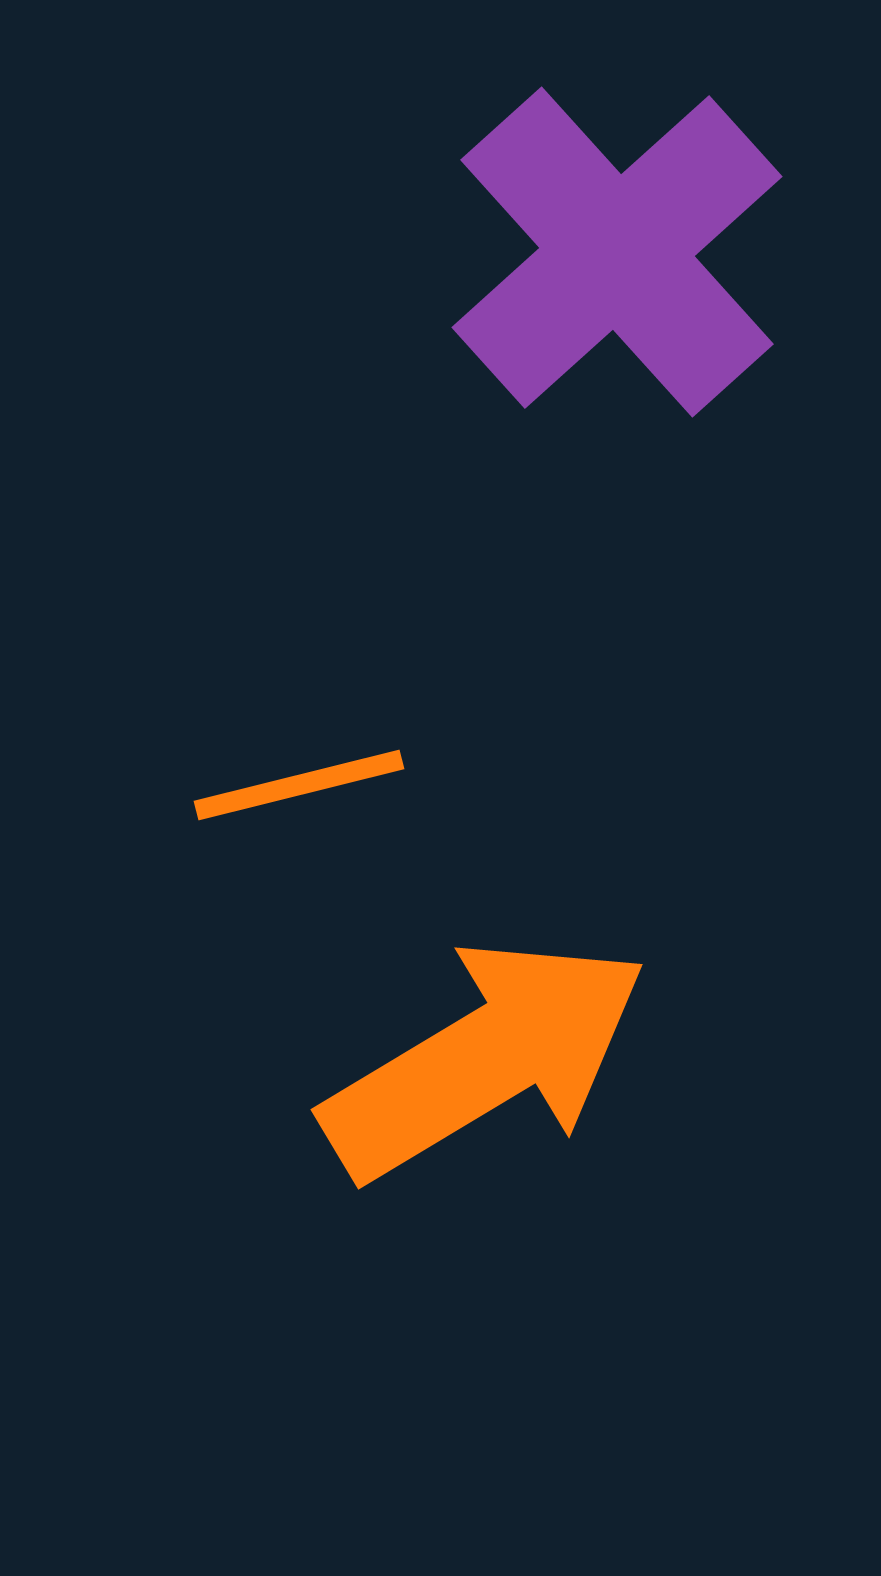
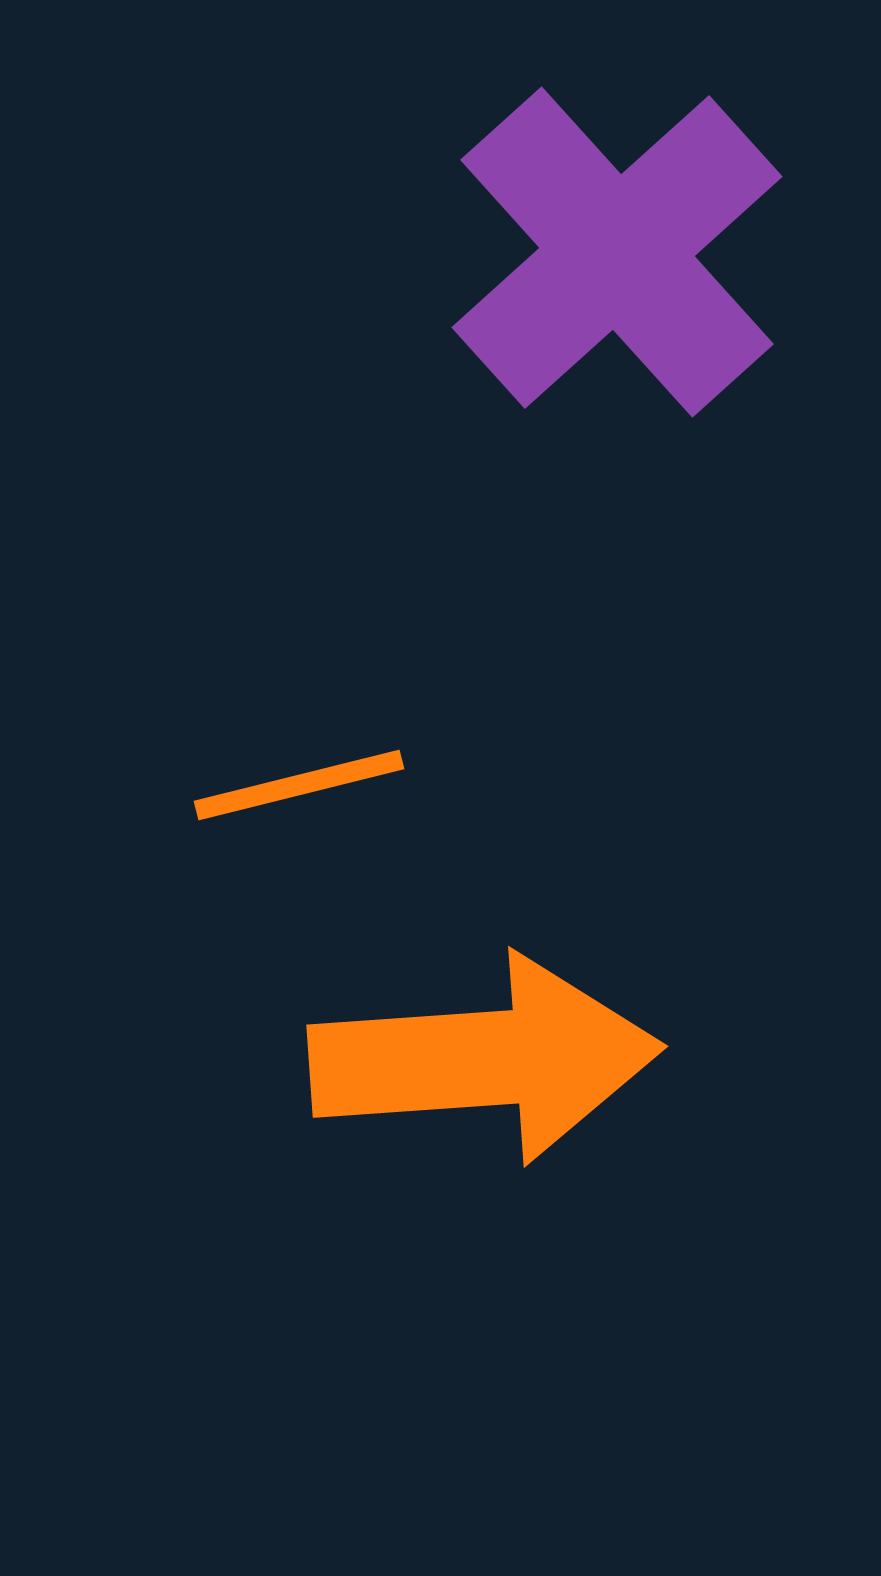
orange arrow: rotated 27 degrees clockwise
